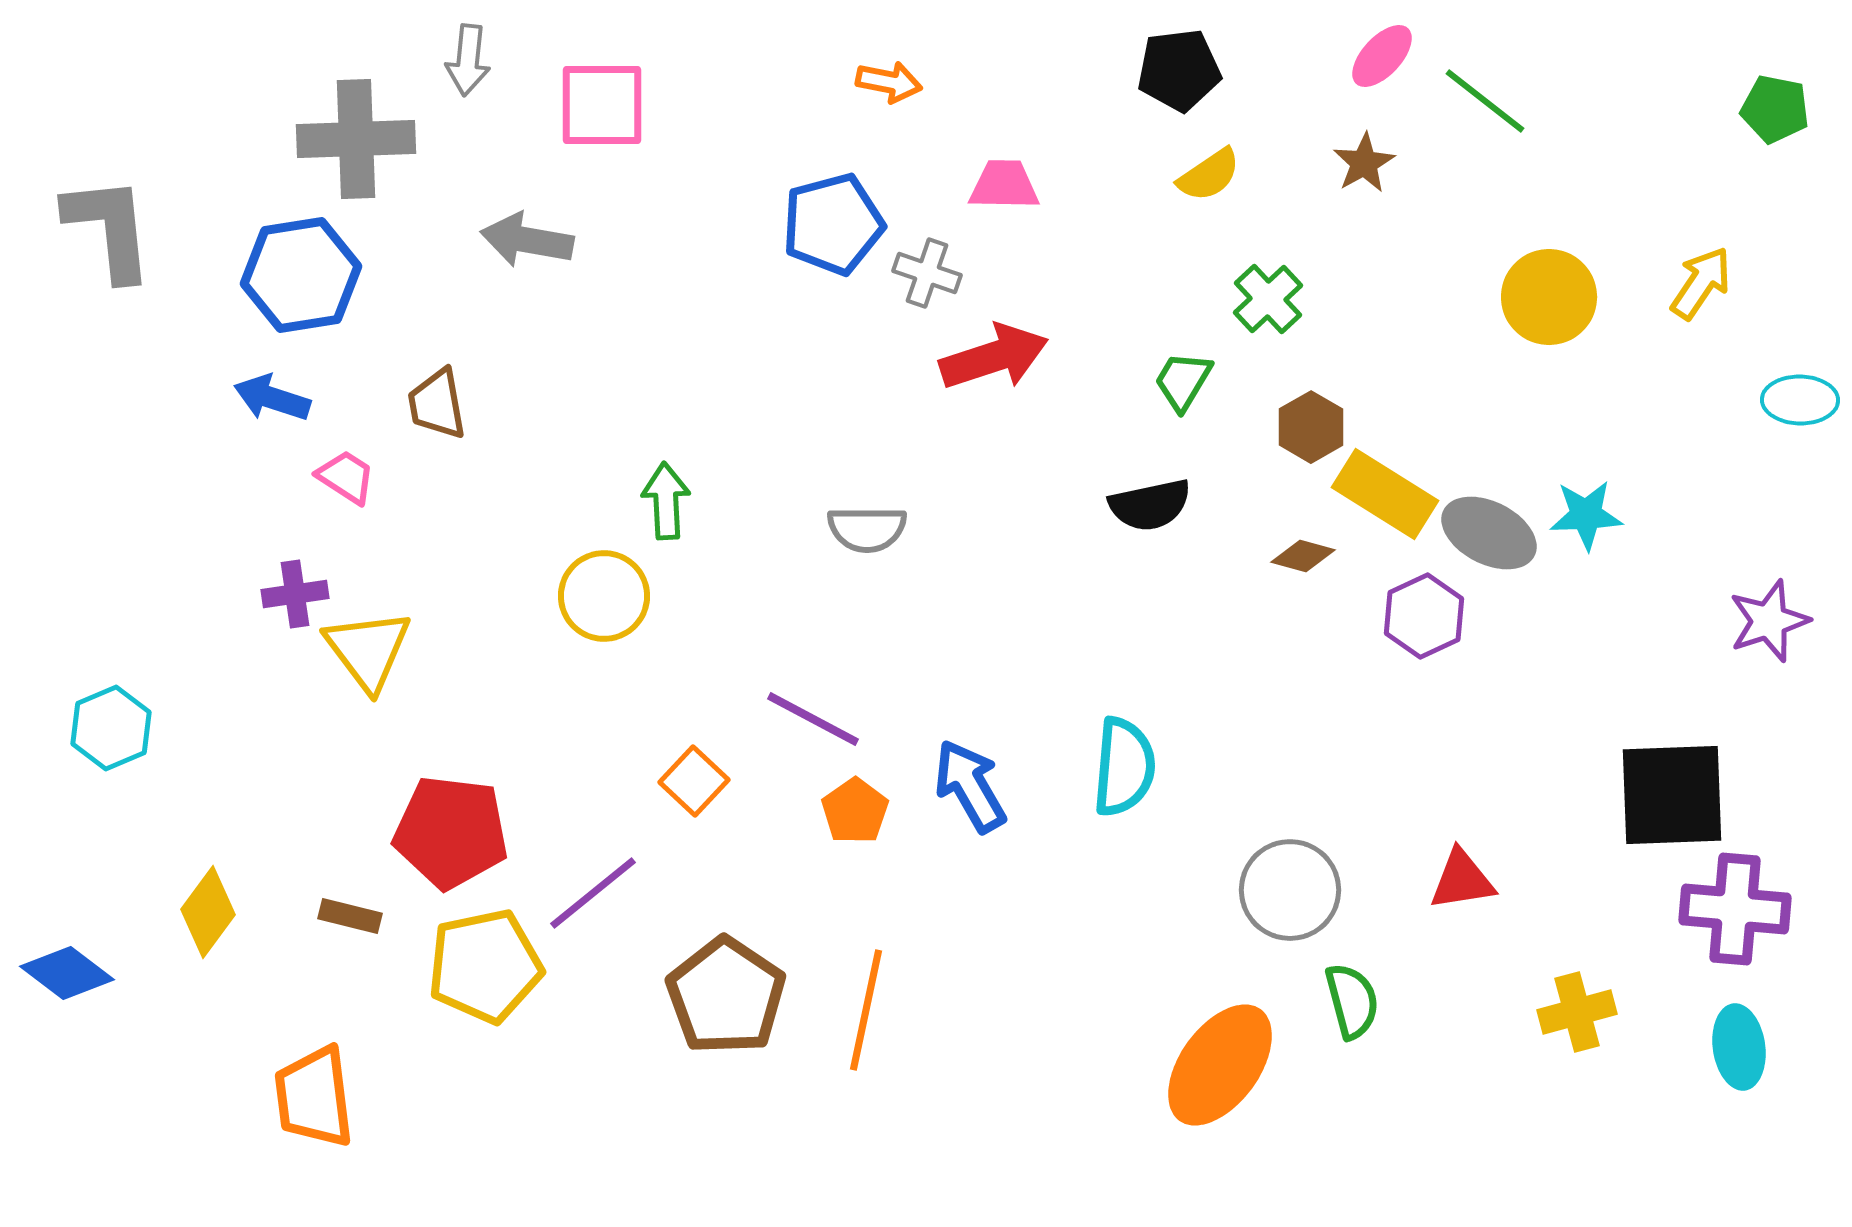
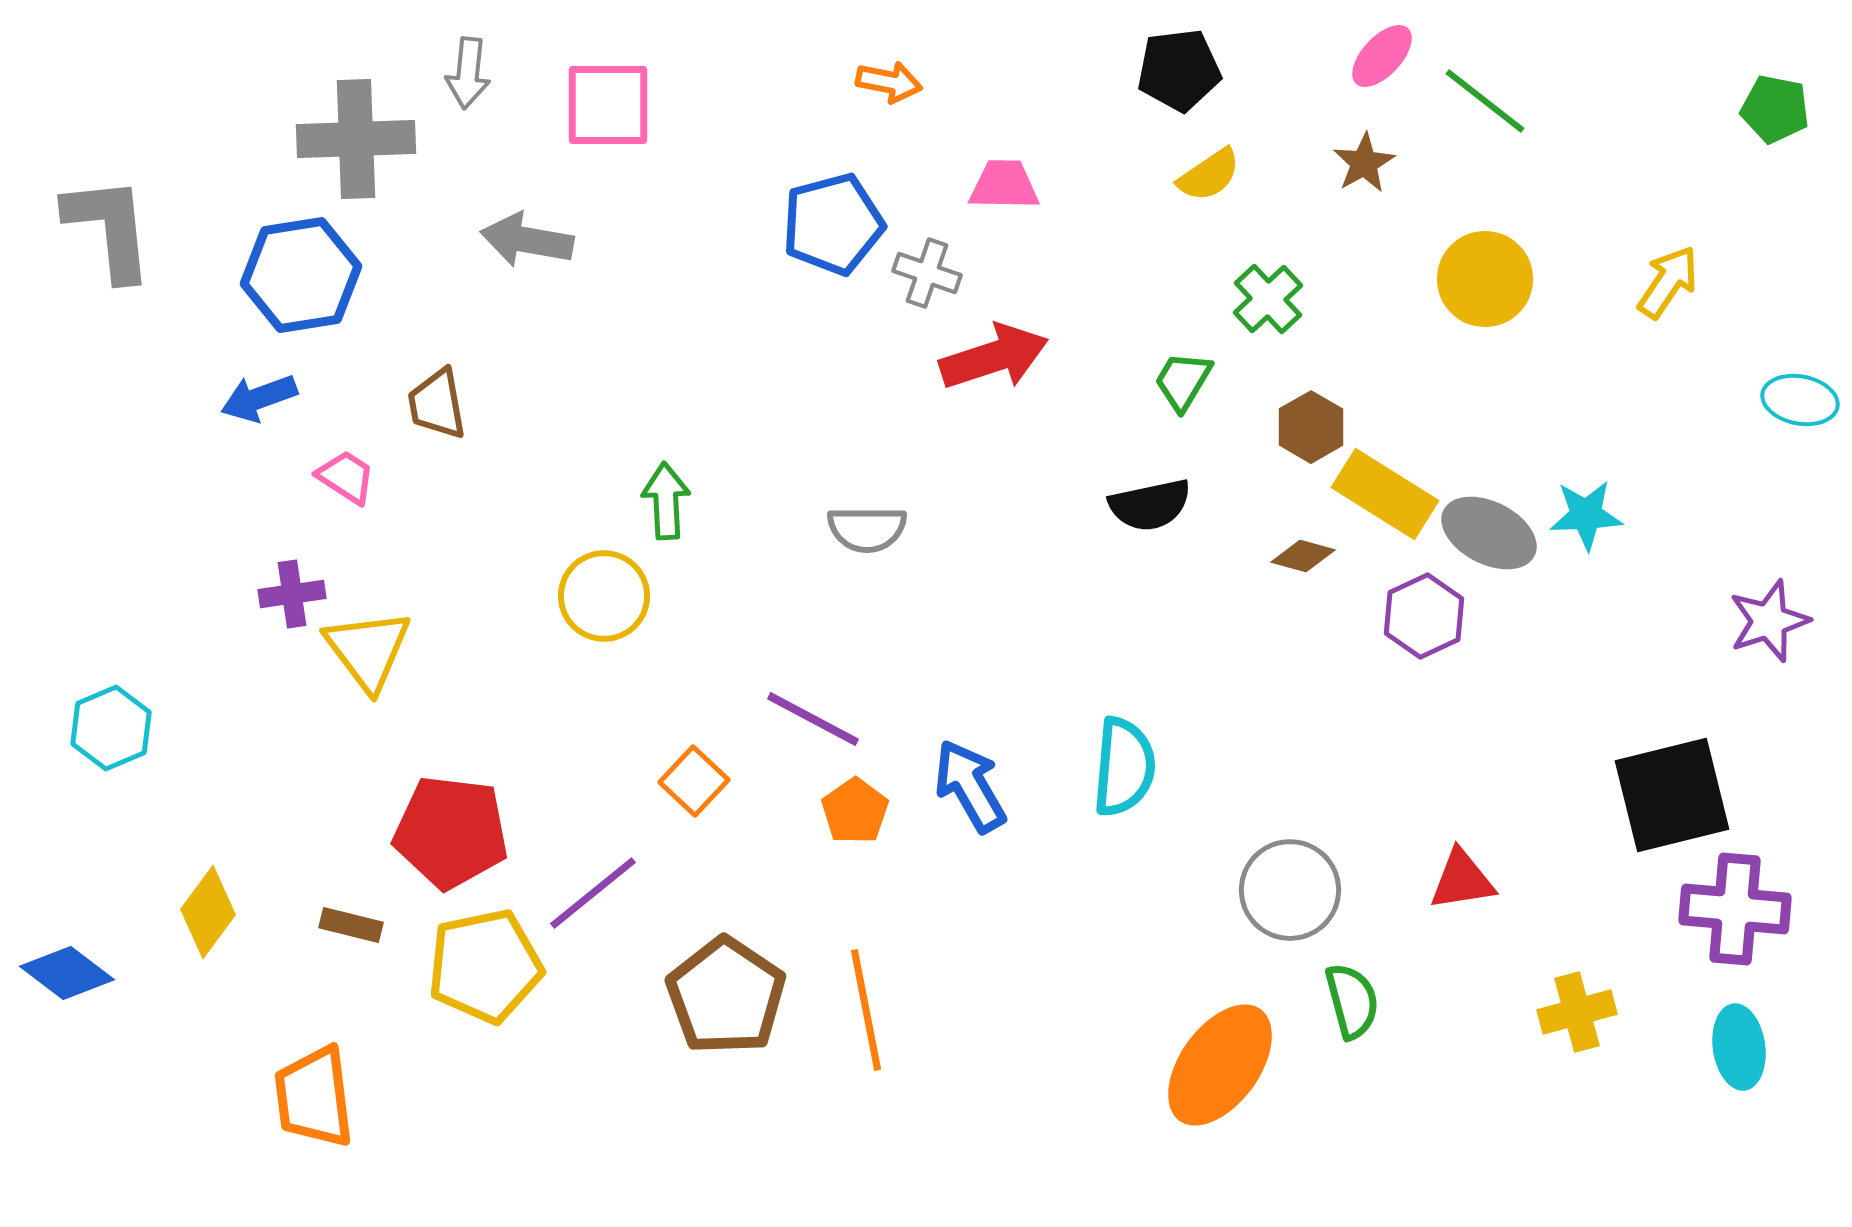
gray arrow at (468, 60): moved 13 px down
pink square at (602, 105): moved 6 px right
yellow arrow at (1701, 283): moved 33 px left, 1 px up
yellow circle at (1549, 297): moved 64 px left, 18 px up
blue arrow at (272, 398): moved 13 px left; rotated 38 degrees counterclockwise
cyan ellipse at (1800, 400): rotated 10 degrees clockwise
purple cross at (295, 594): moved 3 px left
black square at (1672, 795): rotated 12 degrees counterclockwise
brown rectangle at (350, 916): moved 1 px right, 9 px down
orange line at (866, 1010): rotated 23 degrees counterclockwise
